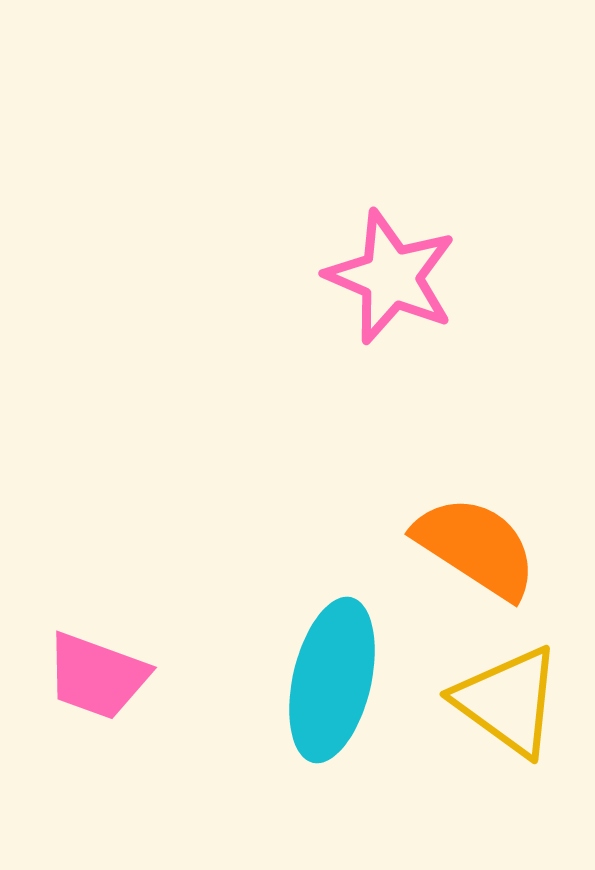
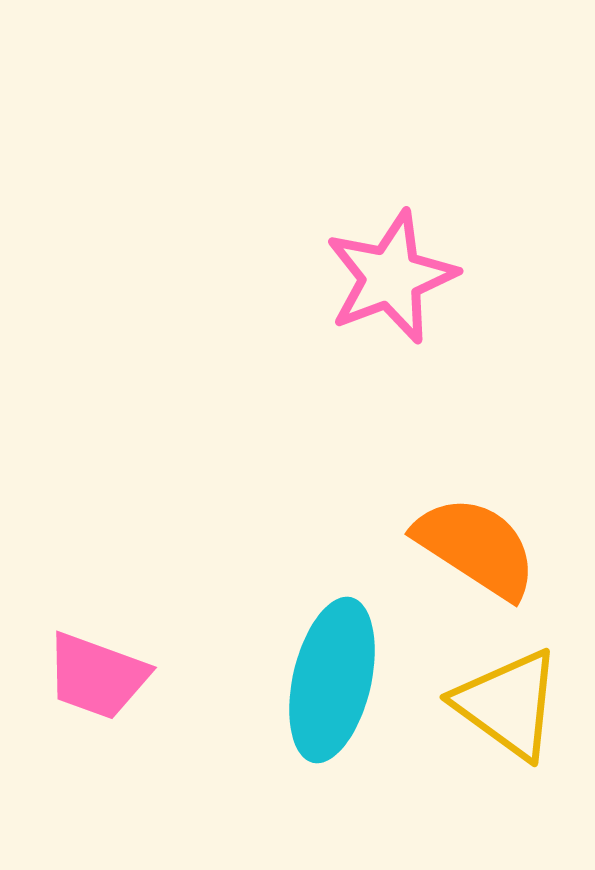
pink star: rotated 28 degrees clockwise
yellow triangle: moved 3 px down
